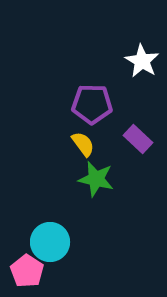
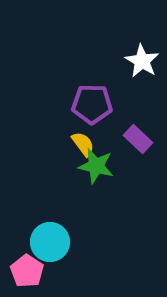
green star: moved 13 px up
